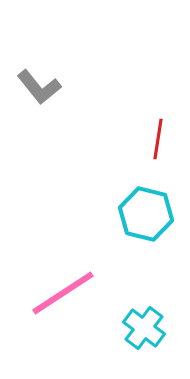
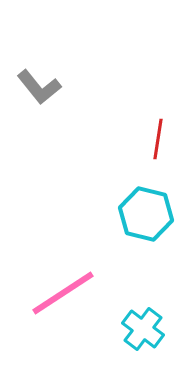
cyan cross: moved 1 px left, 1 px down
